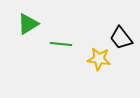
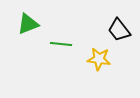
green triangle: rotated 10 degrees clockwise
black trapezoid: moved 2 px left, 8 px up
